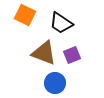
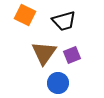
black trapezoid: moved 3 px right, 2 px up; rotated 50 degrees counterclockwise
brown triangle: rotated 44 degrees clockwise
blue circle: moved 3 px right
